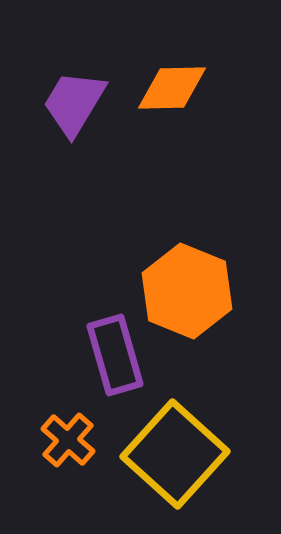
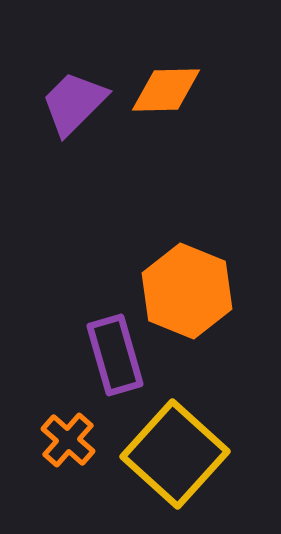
orange diamond: moved 6 px left, 2 px down
purple trapezoid: rotated 14 degrees clockwise
